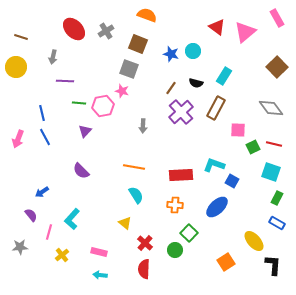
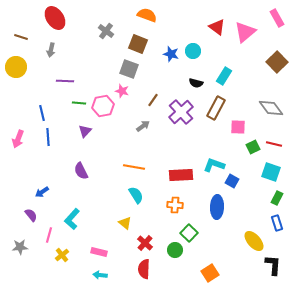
red ellipse at (74, 29): moved 19 px left, 11 px up; rotated 10 degrees clockwise
gray cross at (106, 31): rotated 21 degrees counterclockwise
gray arrow at (53, 57): moved 2 px left, 7 px up
brown square at (277, 67): moved 5 px up
brown line at (171, 88): moved 18 px left, 12 px down
gray arrow at (143, 126): rotated 128 degrees counterclockwise
pink square at (238, 130): moved 3 px up
blue line at (45, 137): moved 3 px right; rotated 24 degrees clockwise
purple semicircle at (81, 171): rotated 18 degrees clockwise
blue ellipse at (217, 207): rotated 45 degrees counterclockwise
blue rectangle at (277, 223): rotated 42 degrees clockwise
pink line at (49, 232): moved 3 px down
orange square at (226, 262): moved 16 px left, 11 px down
